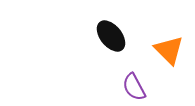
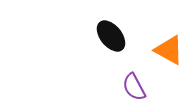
orange triangle: rotated 16 degrees counterclockwise
